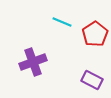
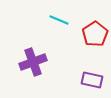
cyan line: moved 3 px left, 2 px up
purple rectangle: rotated 15 degrees counterclockwise
